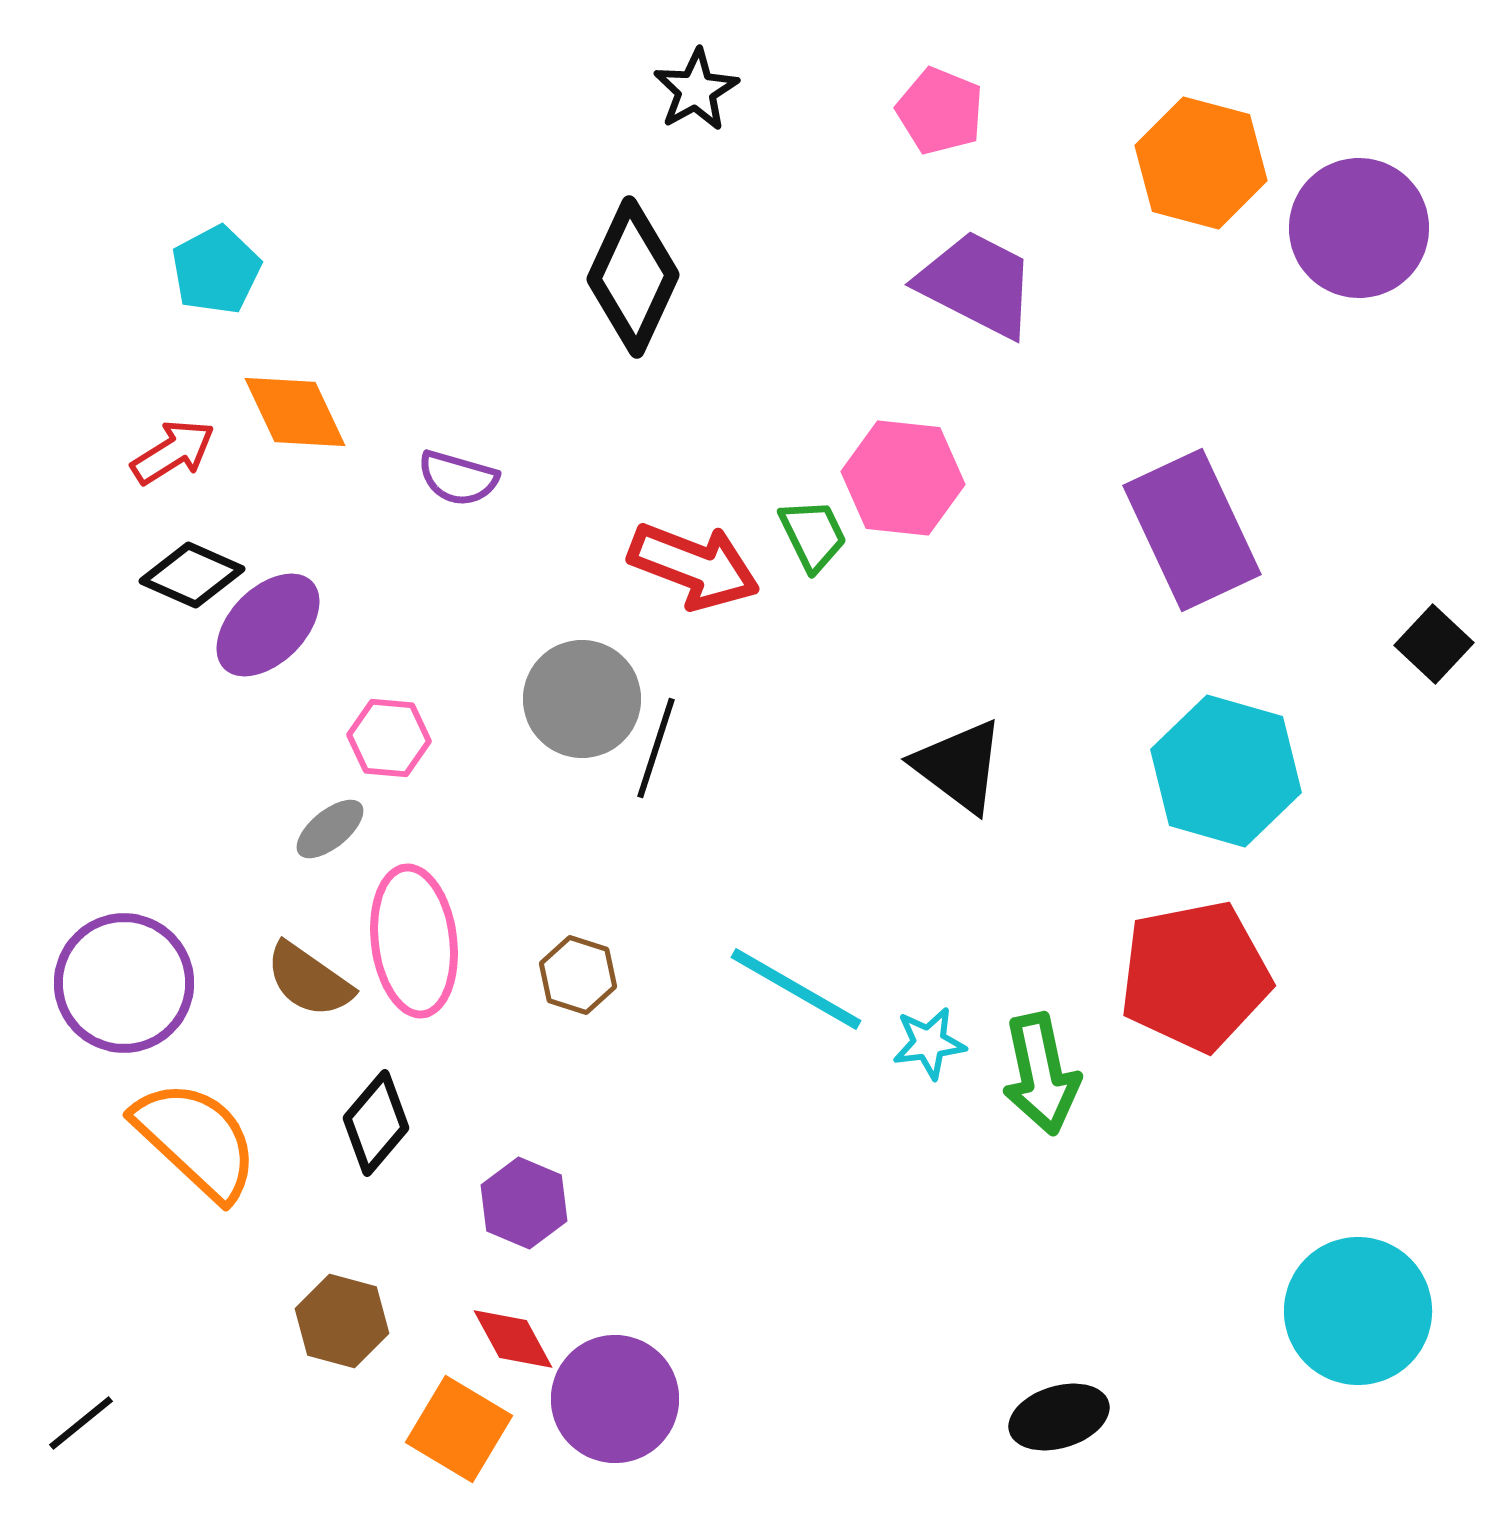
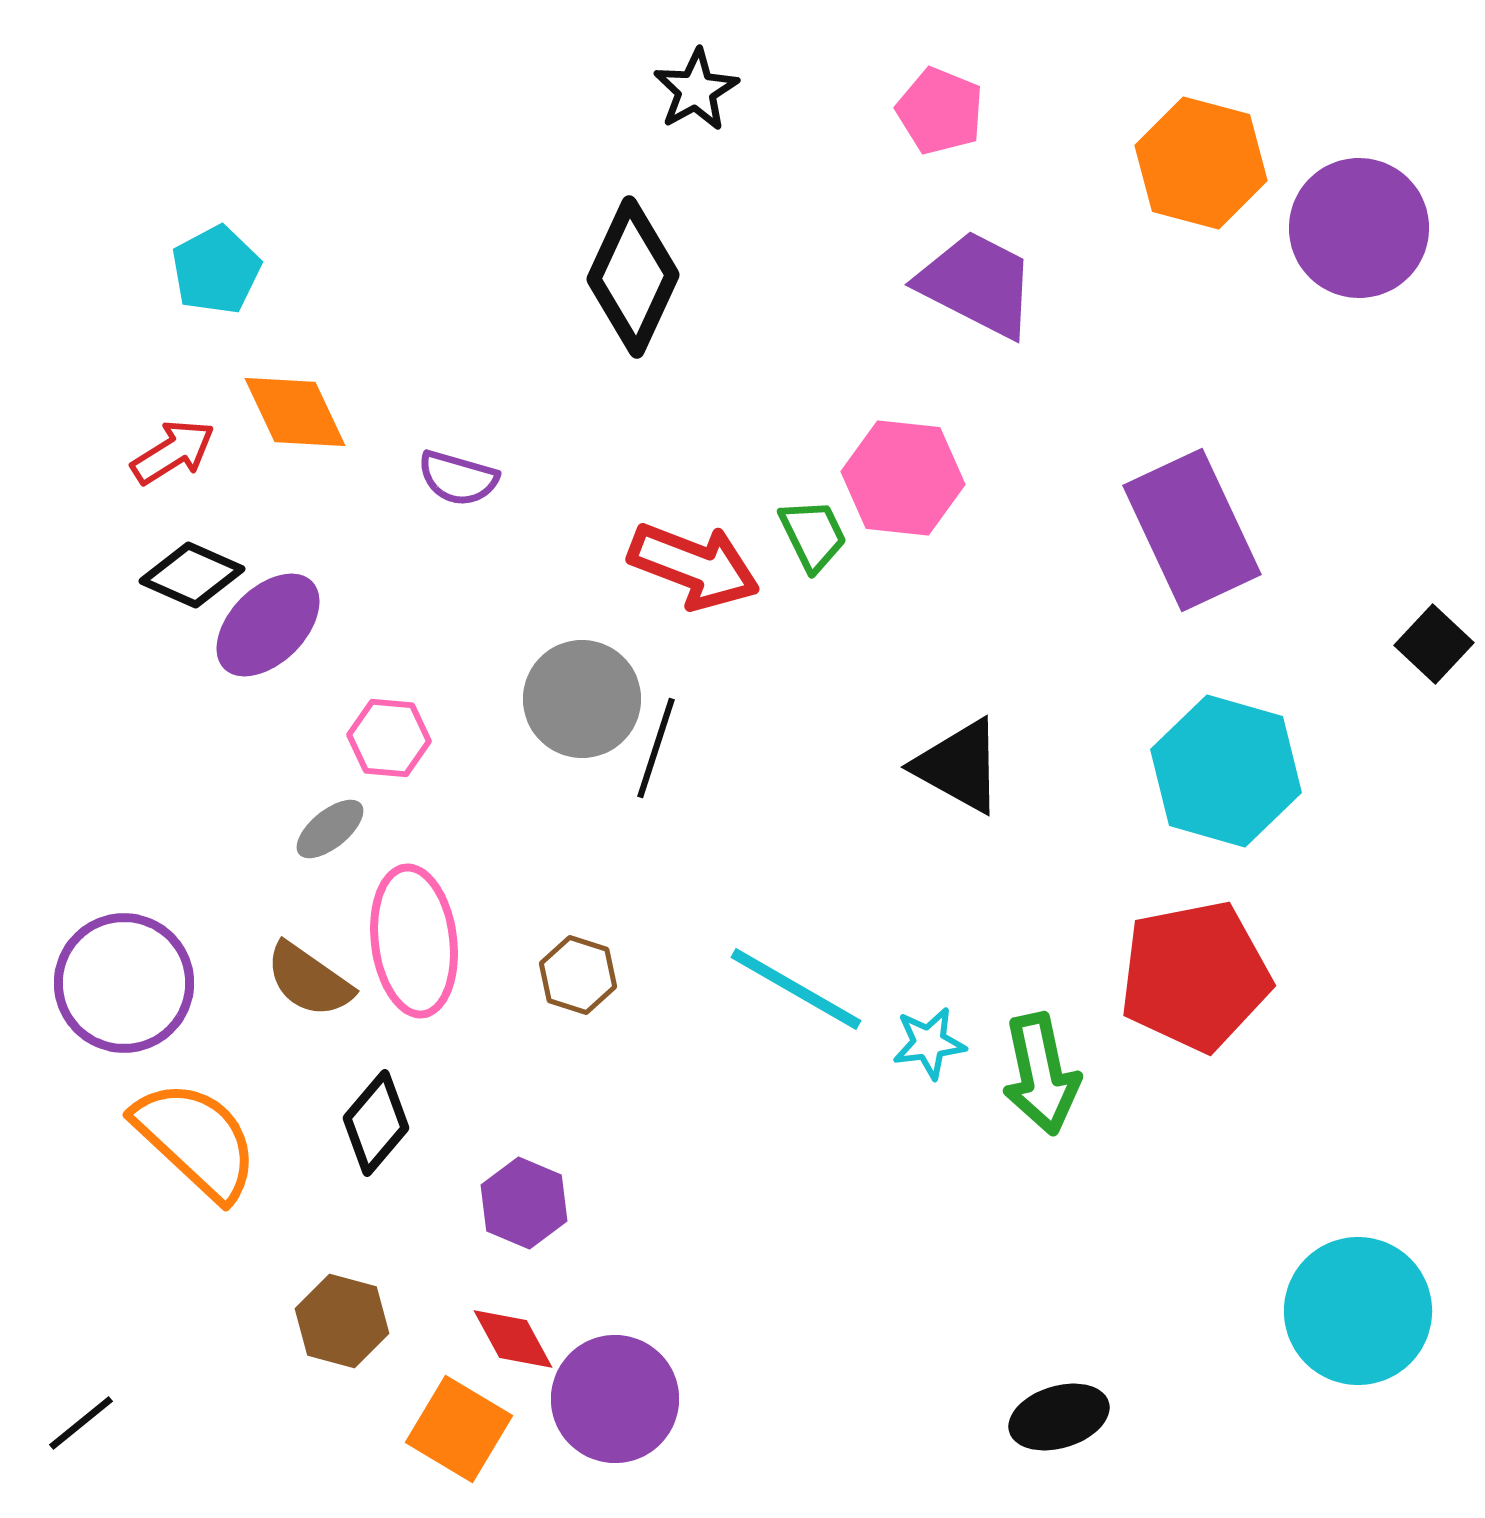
black triangle at (959, 766): rotated 8 degrees counterclockwise
